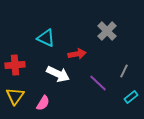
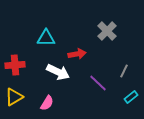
cyan triangle: rotated 24 degrees counterclockwise
white arrow: moved 2 px up
yellow triangle: moved 1 px left, 1 px down; rotated 24 degrees clockwise
pink semicircle: moved 4 px right
